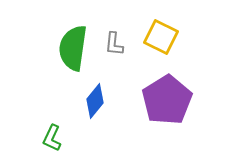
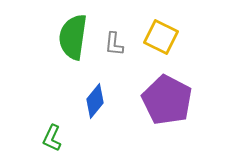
green semicircle: moved 11 px up
purple pentagon: rotated 12 degrees counterclockwise
